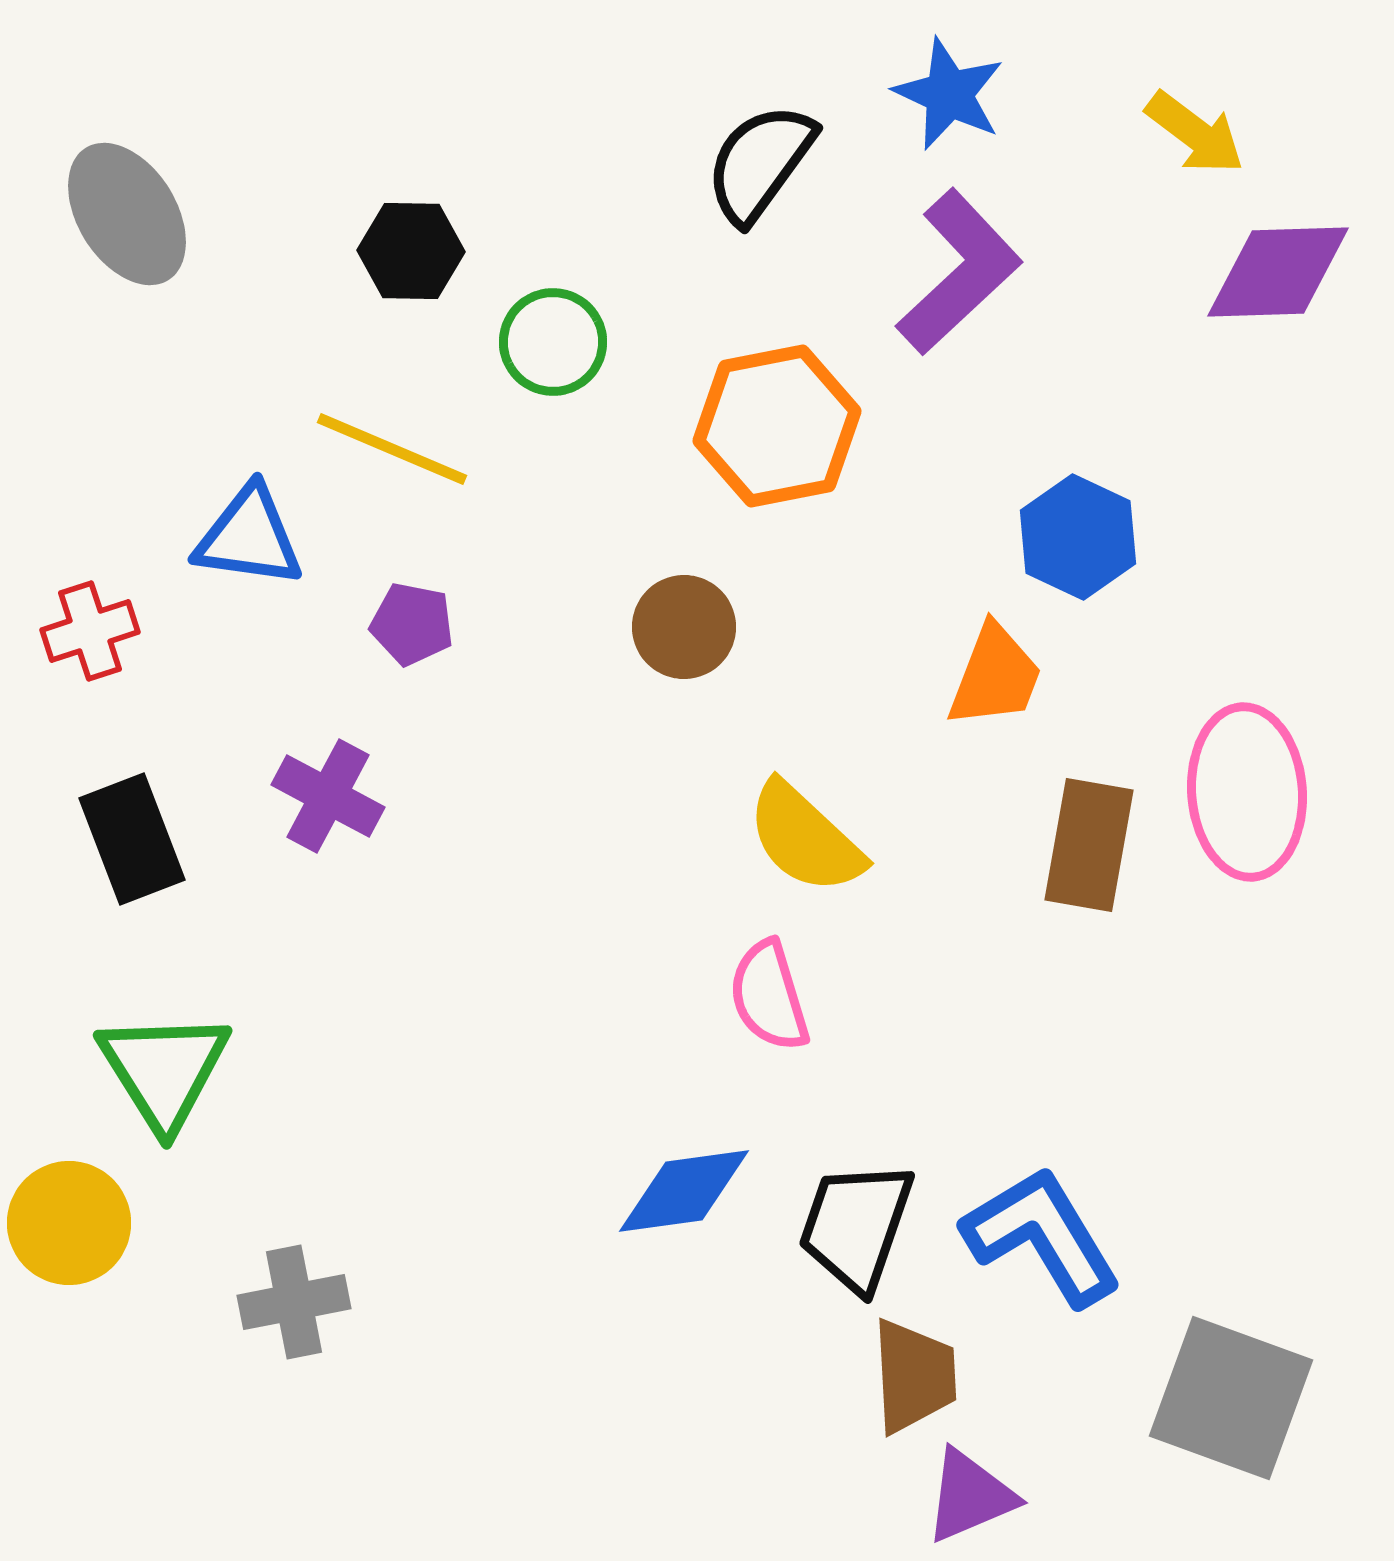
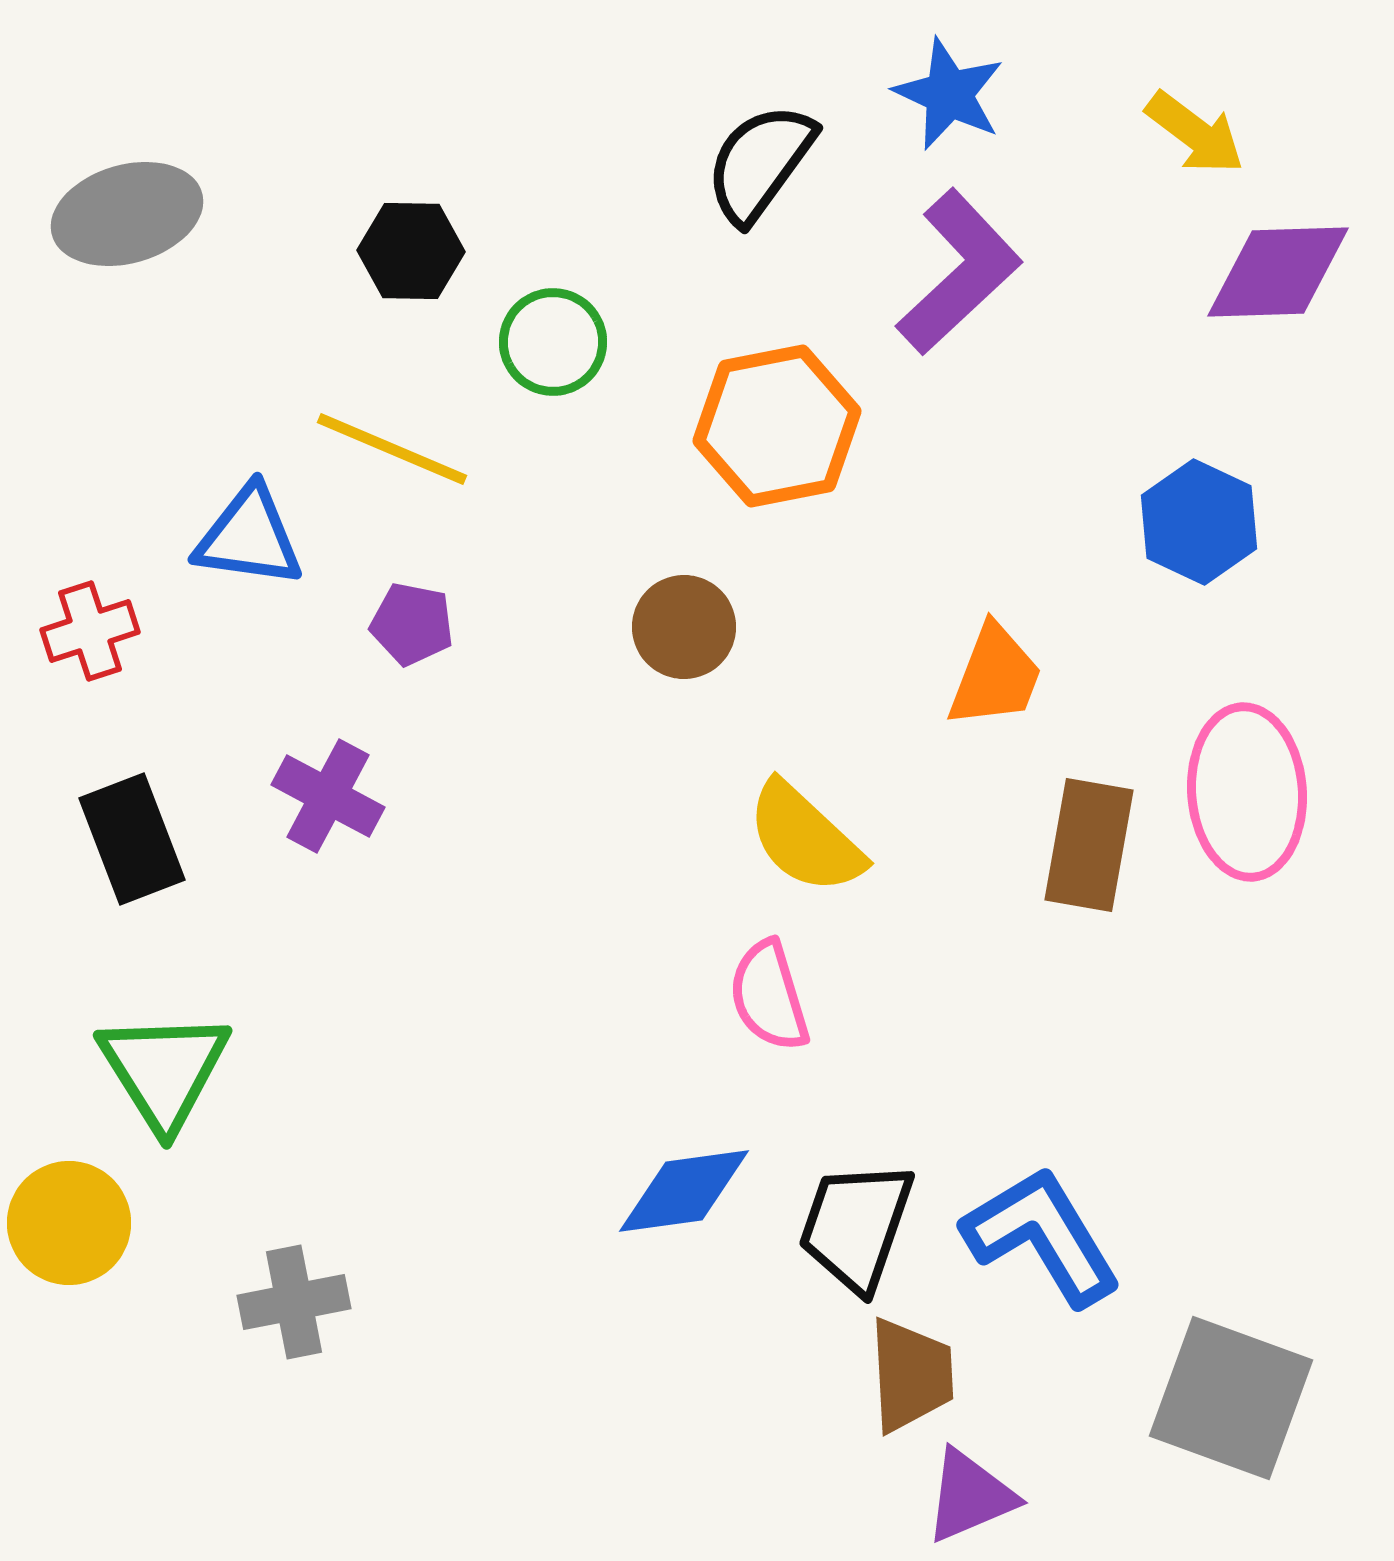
gray ellipse: rotated 74 degrees counterclockwise
blue hexagon: moved 121 px right, 15 px up
brown trapezoid: moved 3 px left, 1 px up
